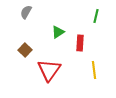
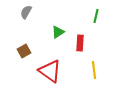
brown square: moved 1 px left, 1 px down; rotated 16 degrees clockwise
red triangle: moved 1 px right, 1 px down; rotated 30 degrees counterclockwise
